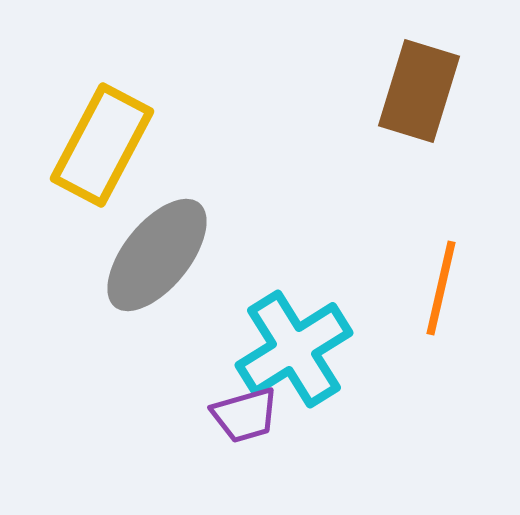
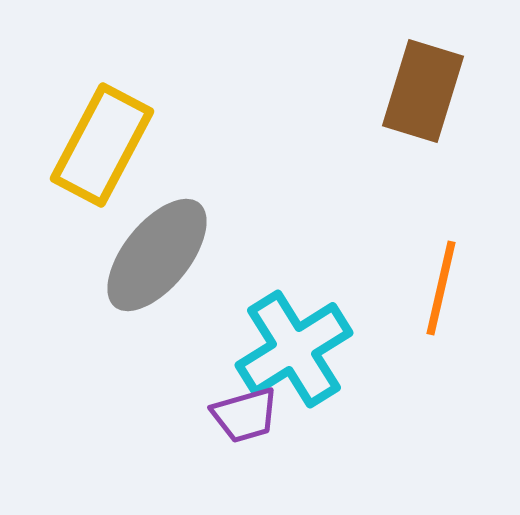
brown rectangle: moved 4 px right
